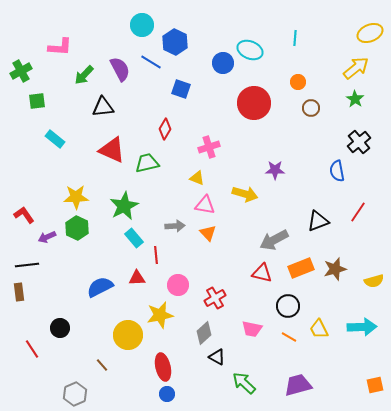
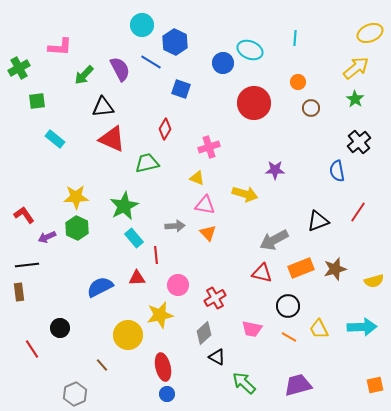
green cross at (21, 71): moved 2 px left, 3 px up
red triangle at (112, 150): moved 11 px up
